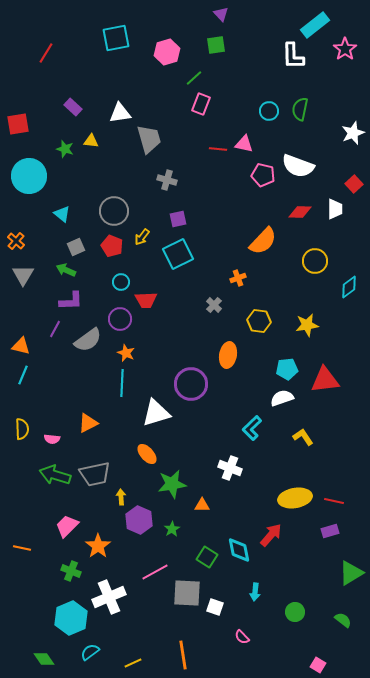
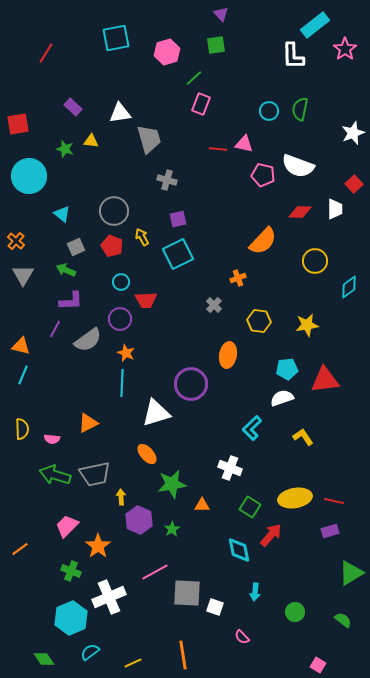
yellow arrow at (142, 237): rotated 114 degrees clockwise
orange line at (22, 548): moved 2 px left, 1 px down; rotated 48 degrees counterclockwise
green square at (207, 557): moved 43 px right, 50 px up
